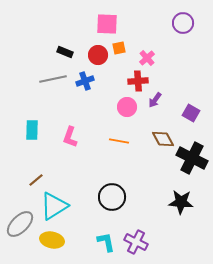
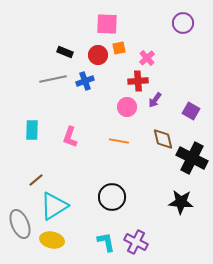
purple square: moved 2 px up
brown diamond: rotated 15 degrees clockwise
gray ellipse: rotated 68 degrees counterclockwise
